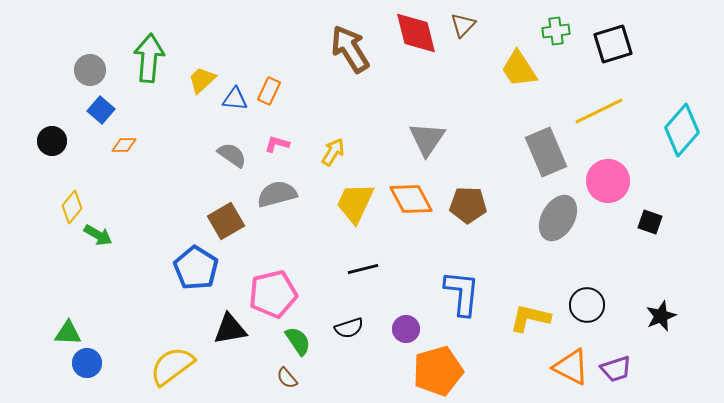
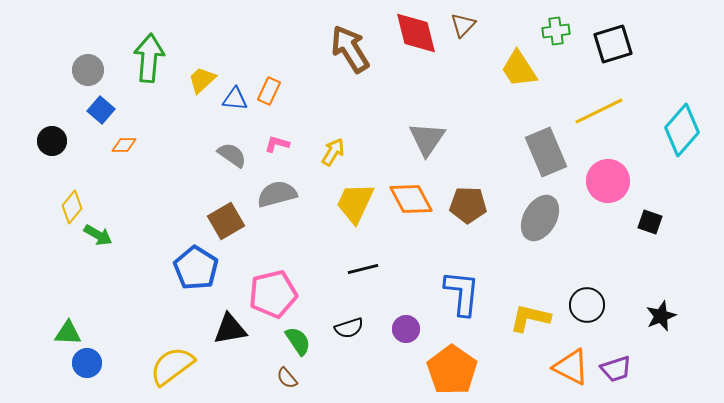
gray circle at (90, 70): moved 2 px left
gray ellipse at (558, 218): moved 18 px left
orange pentagon at (438, 371): moved 14 px right, 1 px up; rotated 21 degrees counterclockwise
